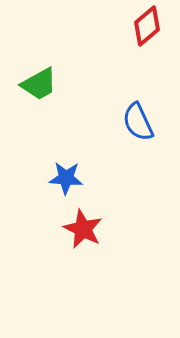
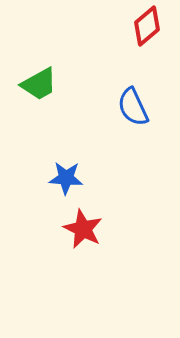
blue semicircle: moved 5 px left, 15 px up
